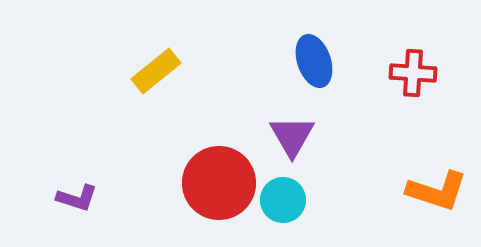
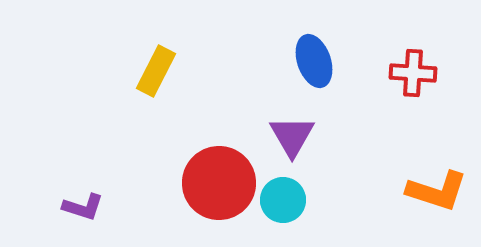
yellow rectangle: rotated 24 degrees counterclockwise
purple L-shape: moved 6 px right, 9 px down
